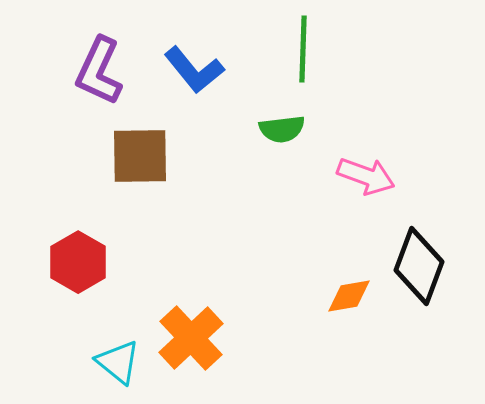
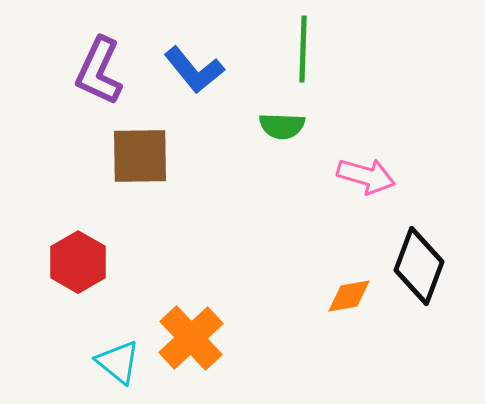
green semicircle: moved 3 px up; rotated 9 degrees clockwise
pink arrow: rotated 4 degrees counterclockwise
